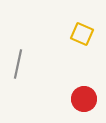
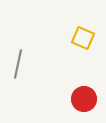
yellow square: moved 1 px right, 4 px down
